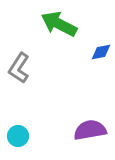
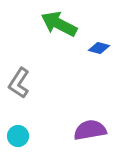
blue diamond: moved 2 px left, 4 px up; rotated 25 degrees clockwise
gray L-shape: moved 15 px down
